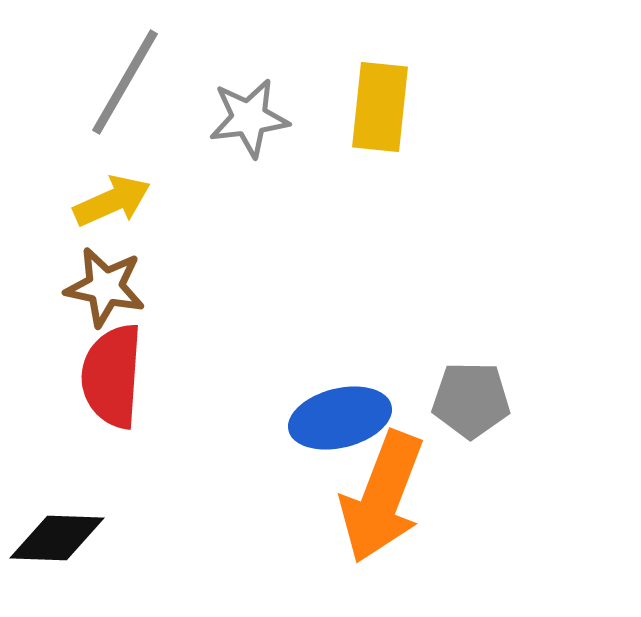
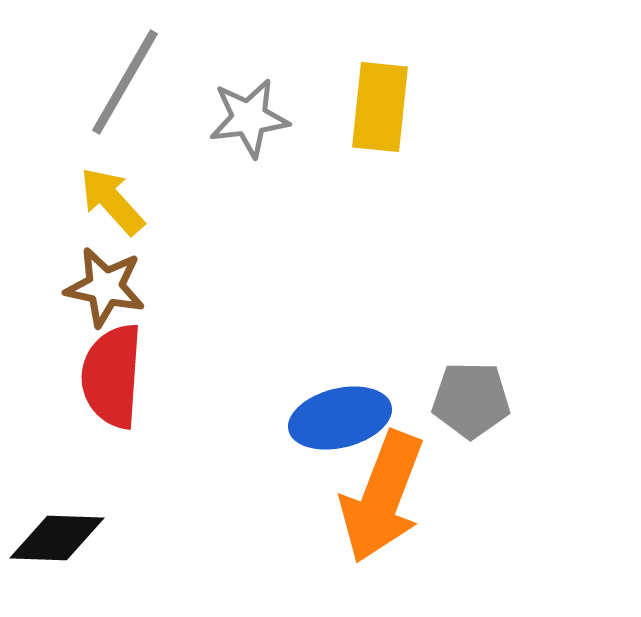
yellow arrow: rotated 108 degrees counterclockwise
